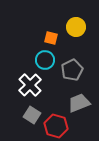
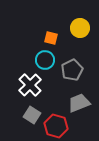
yellow circle: moved 4 px right, 1 px down
